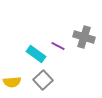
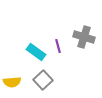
purple line: rotated 48 degrees clockwise
cyan rectangle: moved 2 px up
